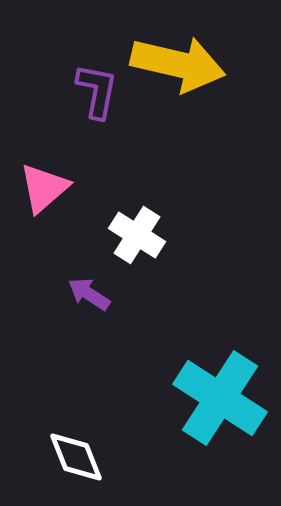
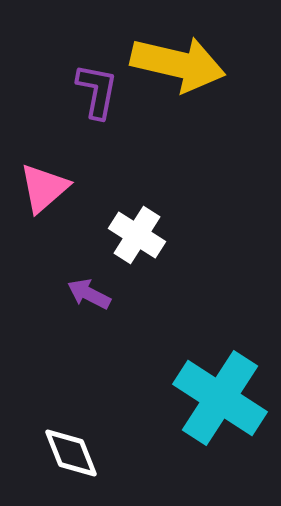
purple arrow: rotated 6 degrees counterclockwise
white diamond: moved 5 px left, 4 px up
